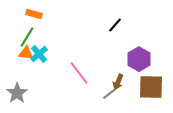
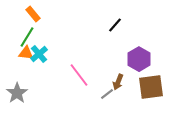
orange rectangle: moved 1 px left; rotated 35 degrees clockwise
pink line: moved 2 px down
brown square: rotated 8 degrees counterclockwise
gray line: moved 2 px left
